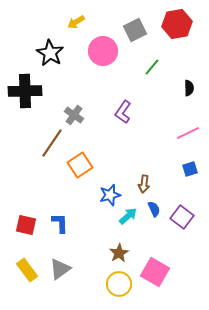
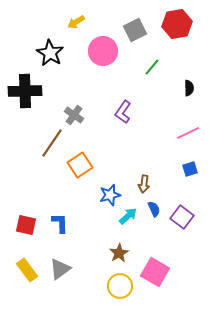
yellow circle: moved 1 px right, 2 px down
